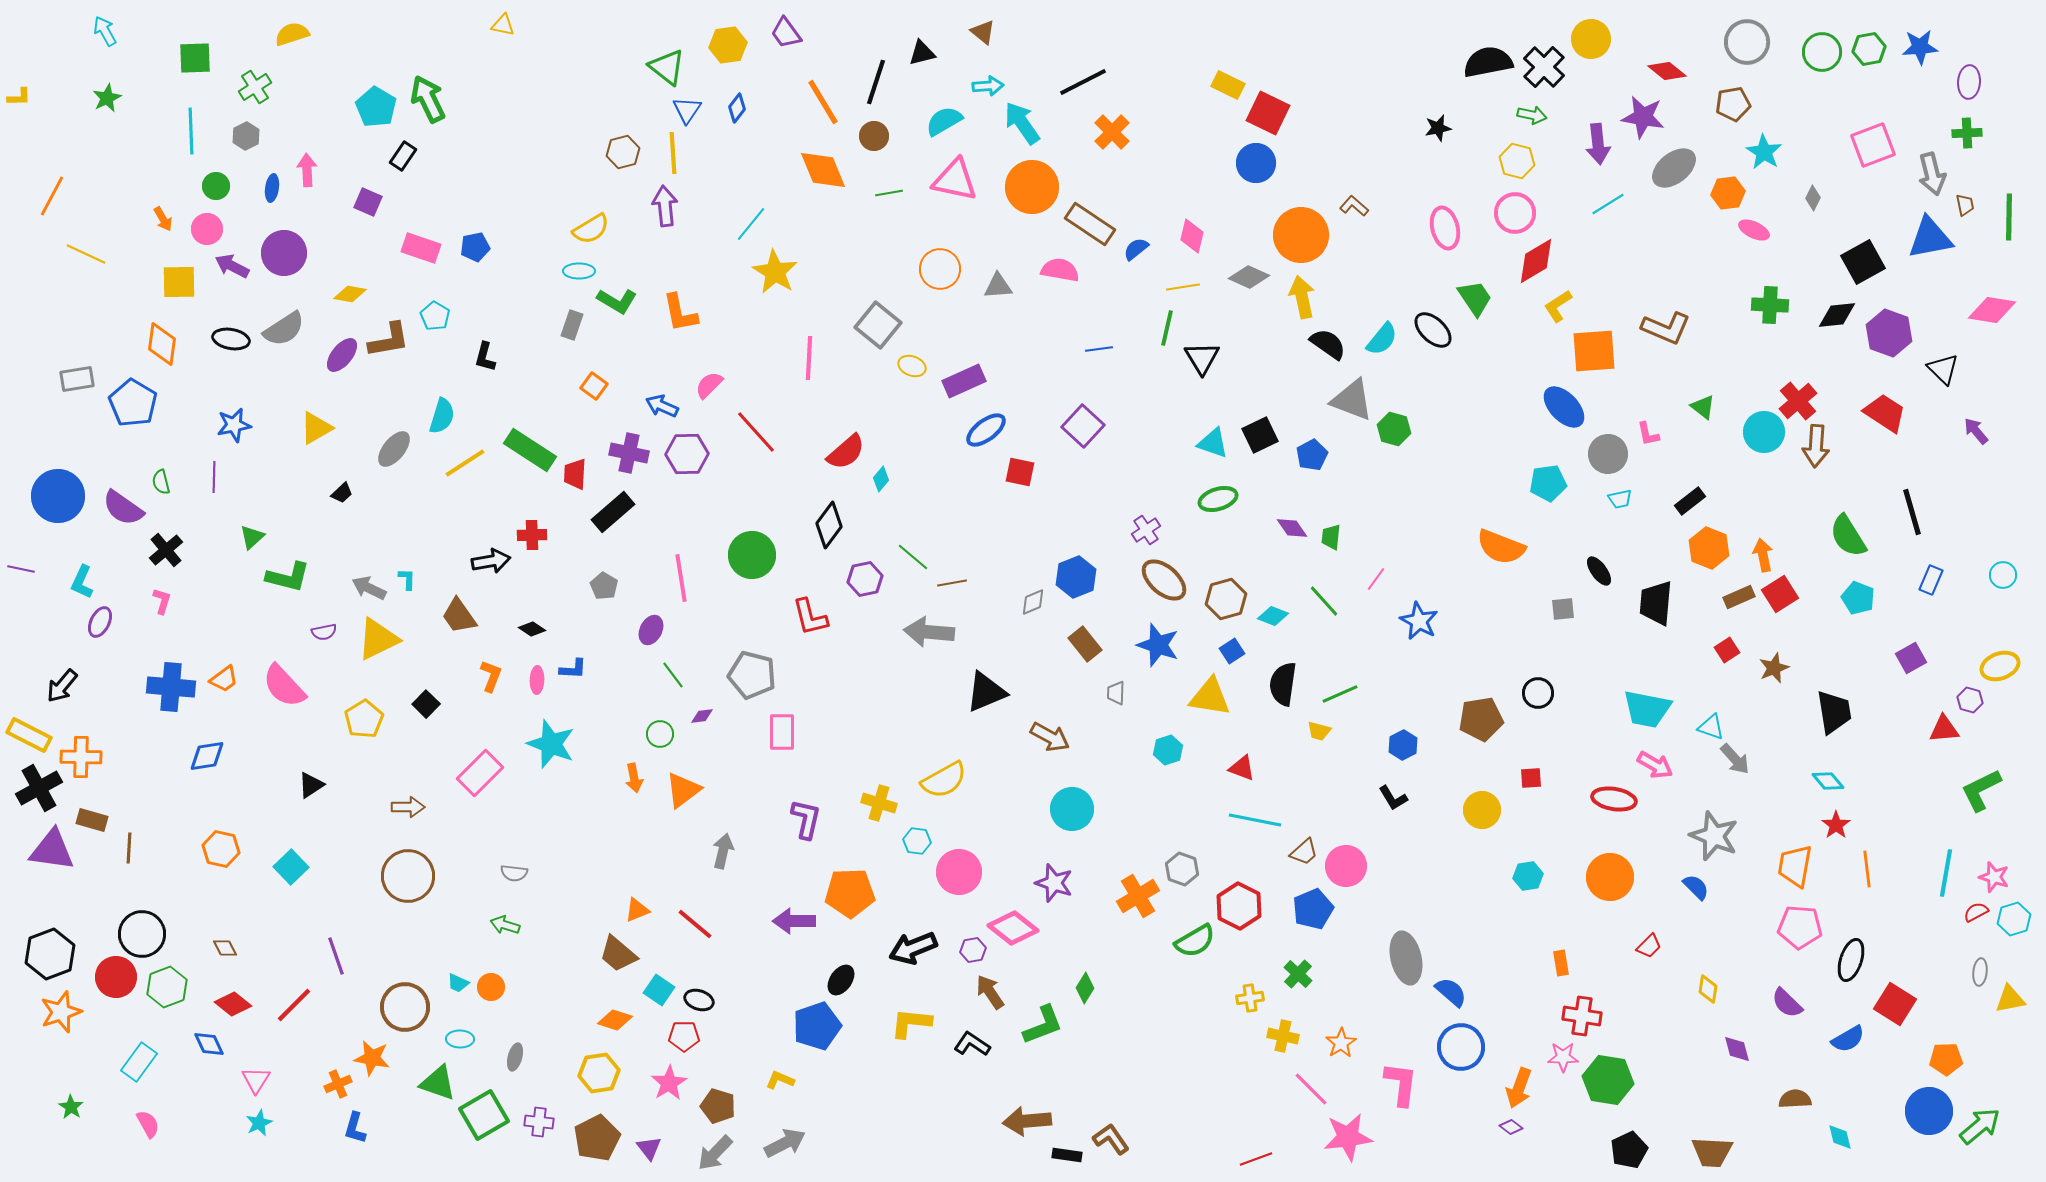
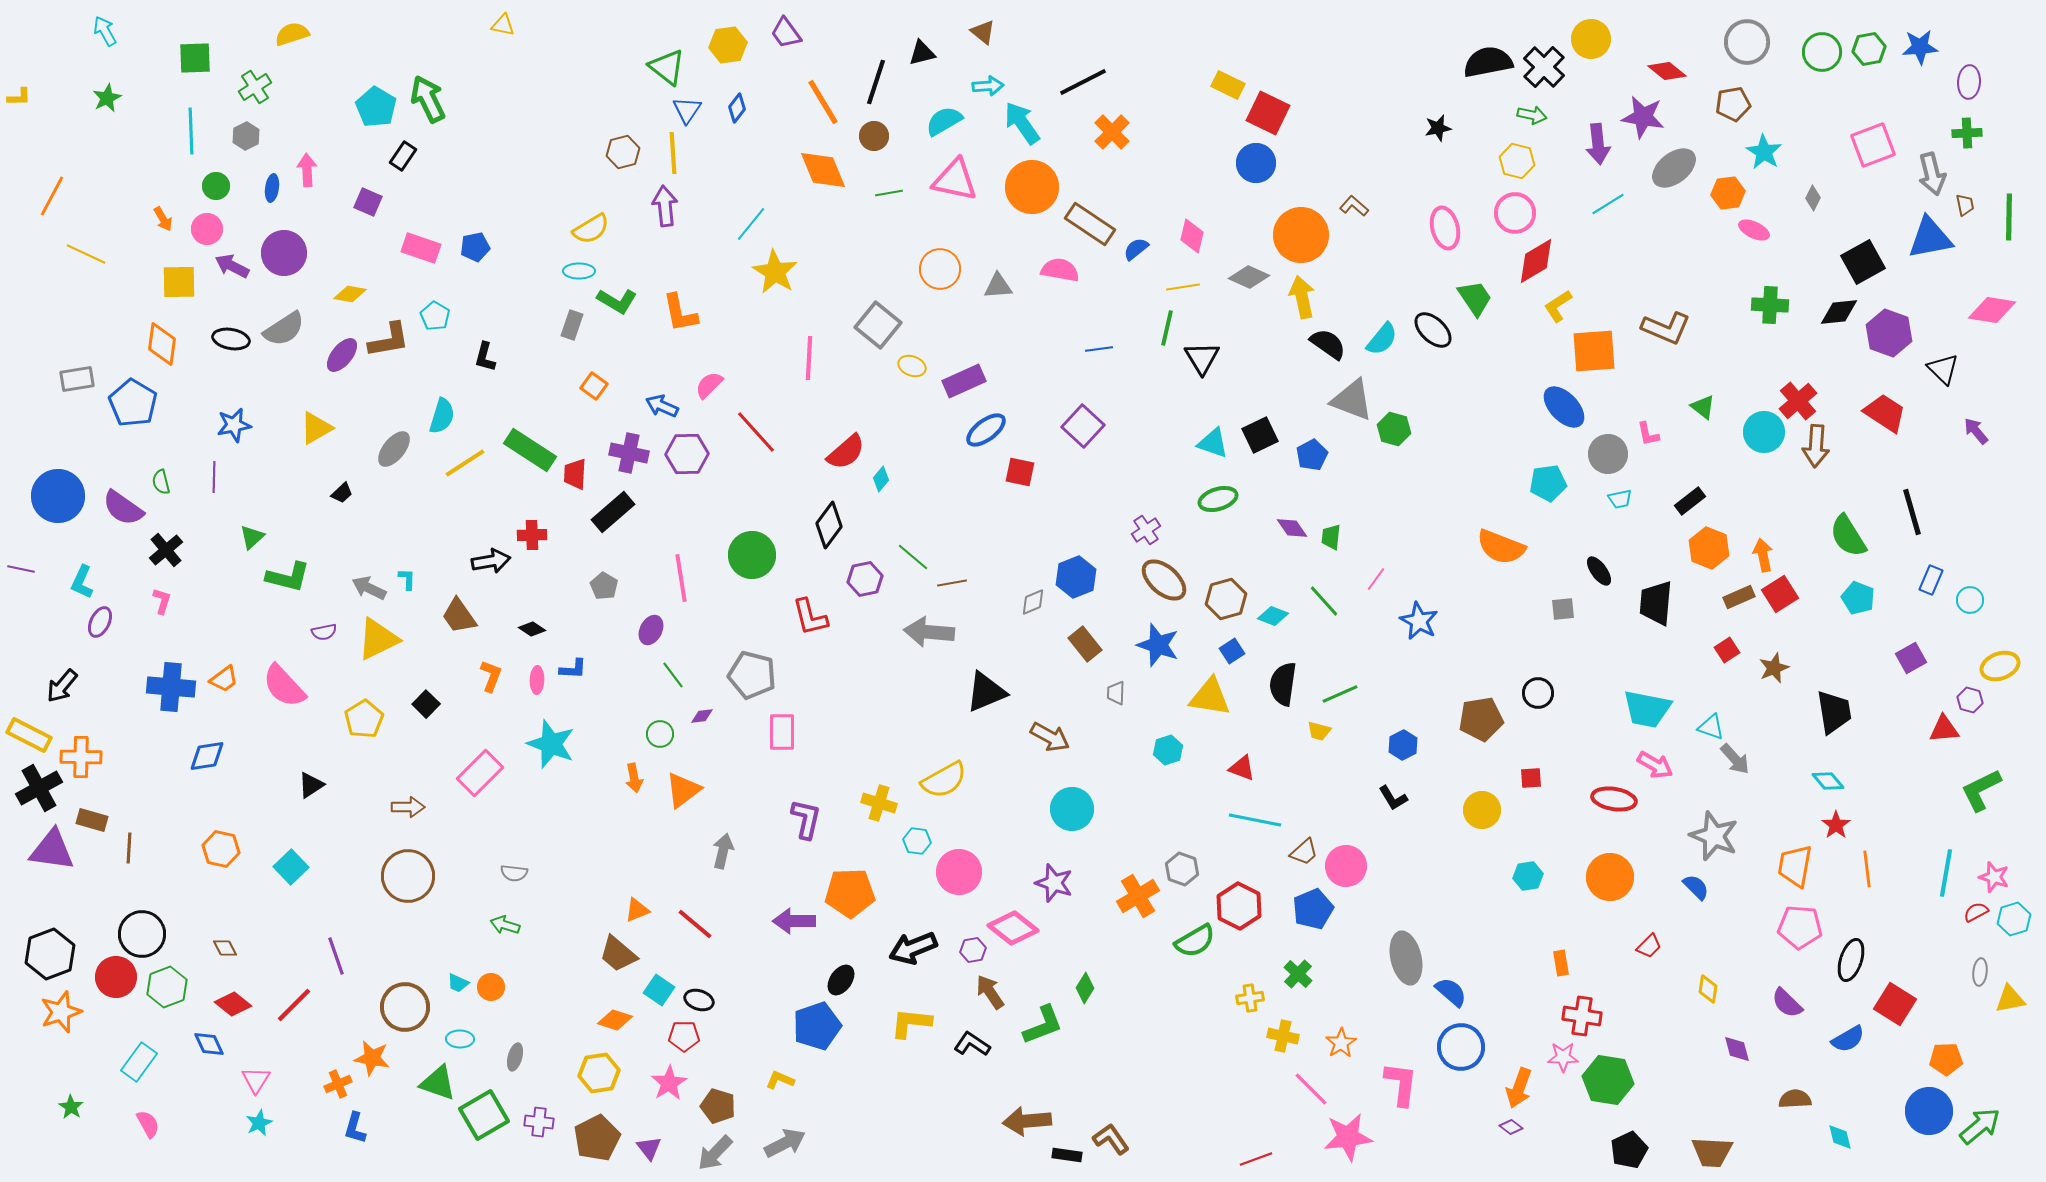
black diamond at (1837, 315): moved 2 px right, 3 px up
cyan circle at (2003, 575): moved 33 px left, 25 px down
